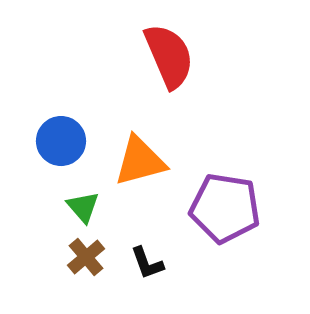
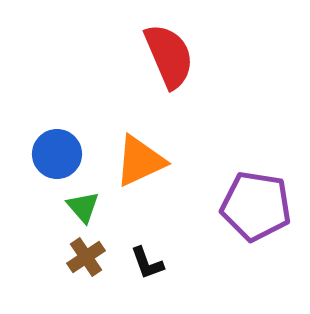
blue circle: moved 4 px left, 13 px down
orange triangle: rotated 10 degrees counterclockwise
purple pentagon: moved 31 px right, 2 px up
brown cross: rotated 6 degrees clockwise
